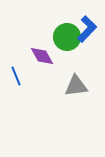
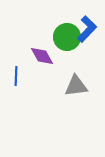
blue line: rotated 24 degrees clockwise
